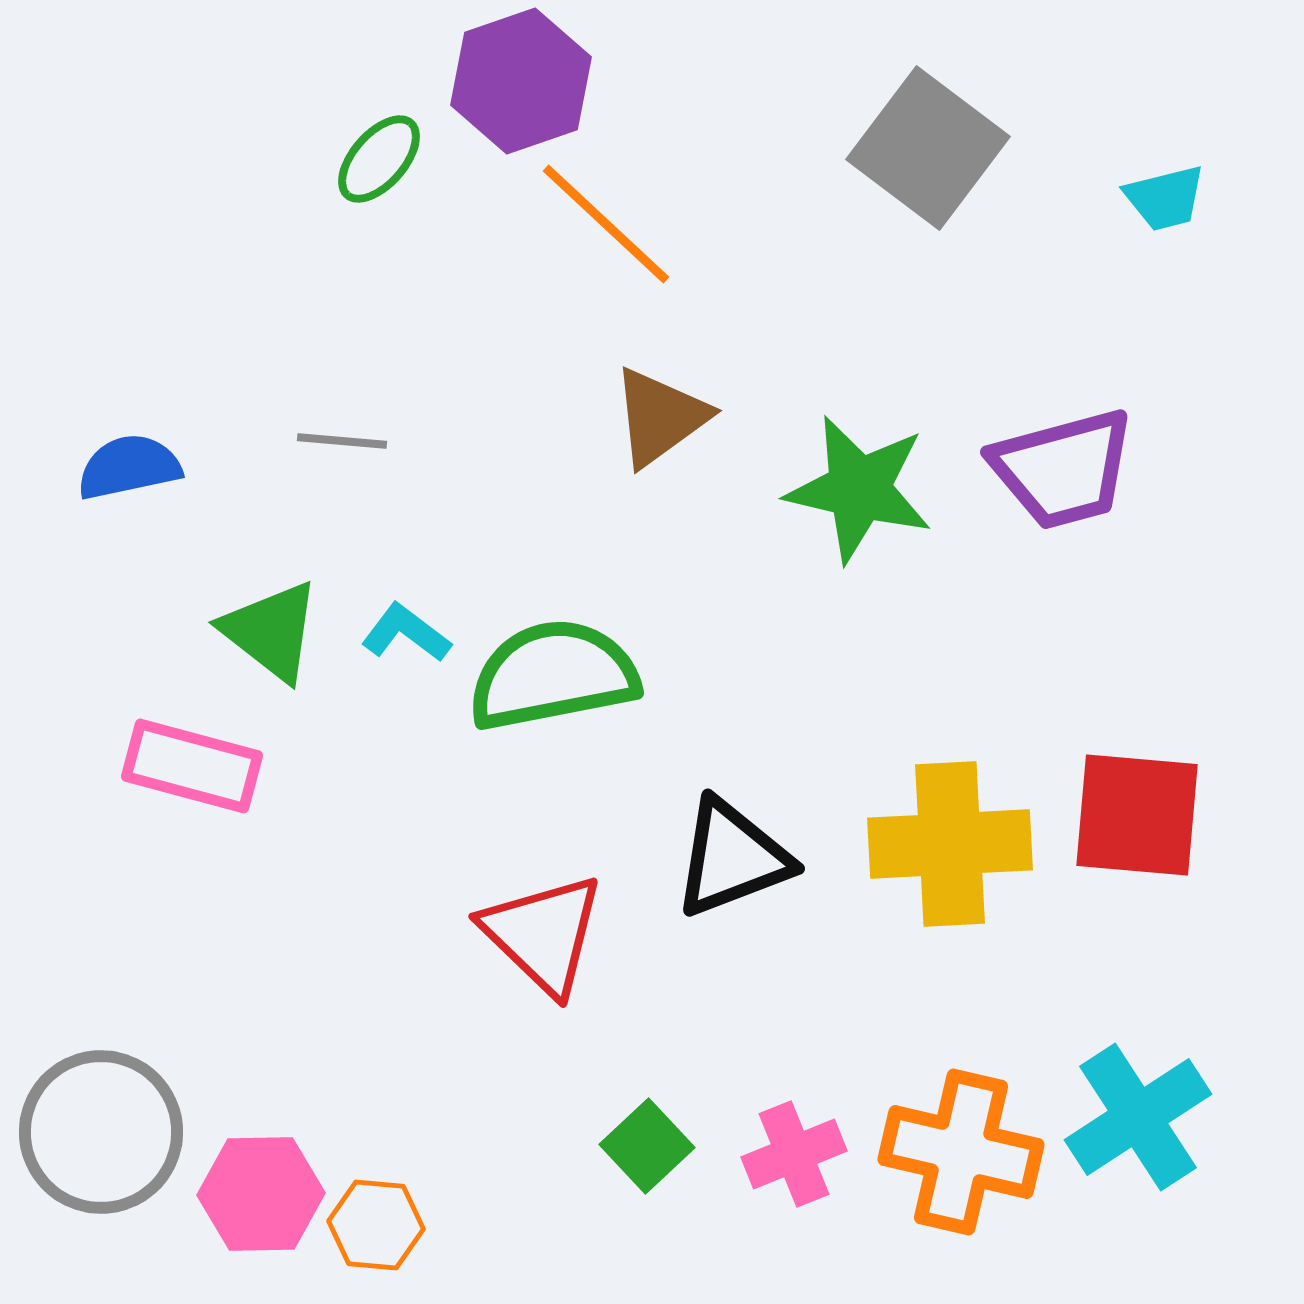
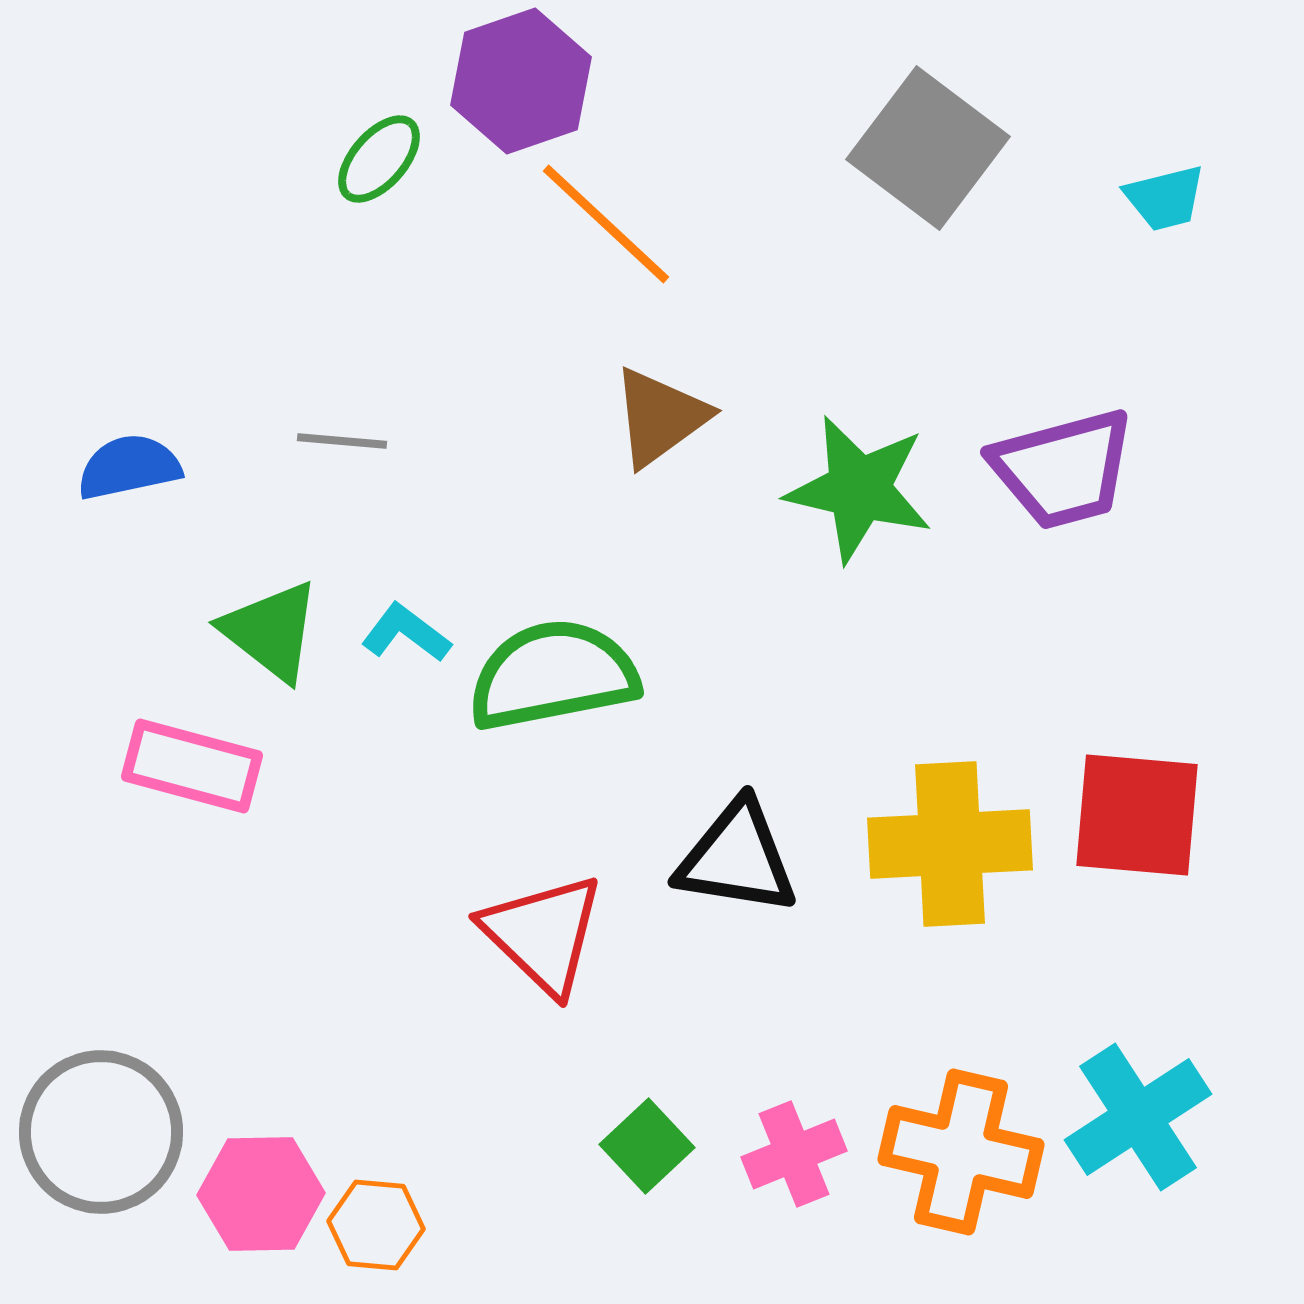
black triangle: moved 5 px right; rotated 30 degrees clockwise
